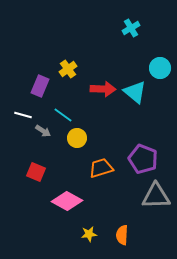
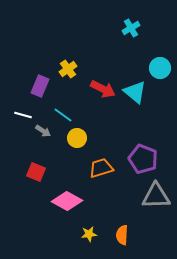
red arrow: rotated 25 degrees clockwise
